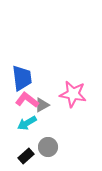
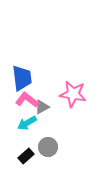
gray triangle: moved 2 px down
